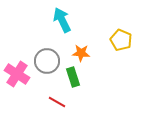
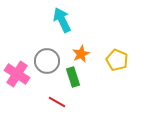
yellow pentagon: moved 4 px left, 20 px down
orange star: moved 1 px down; rotated 30 degrees counterclockwise
